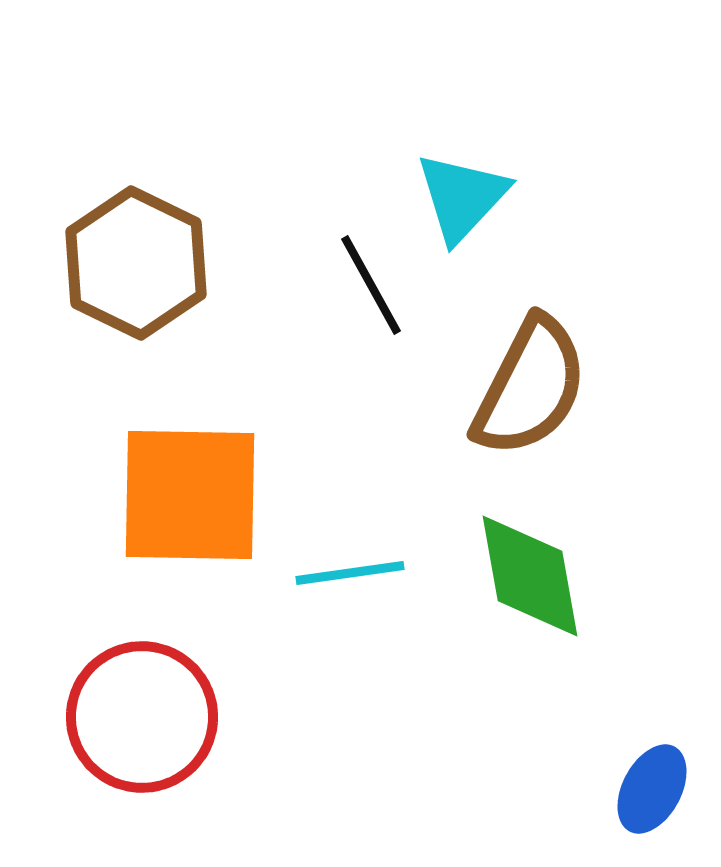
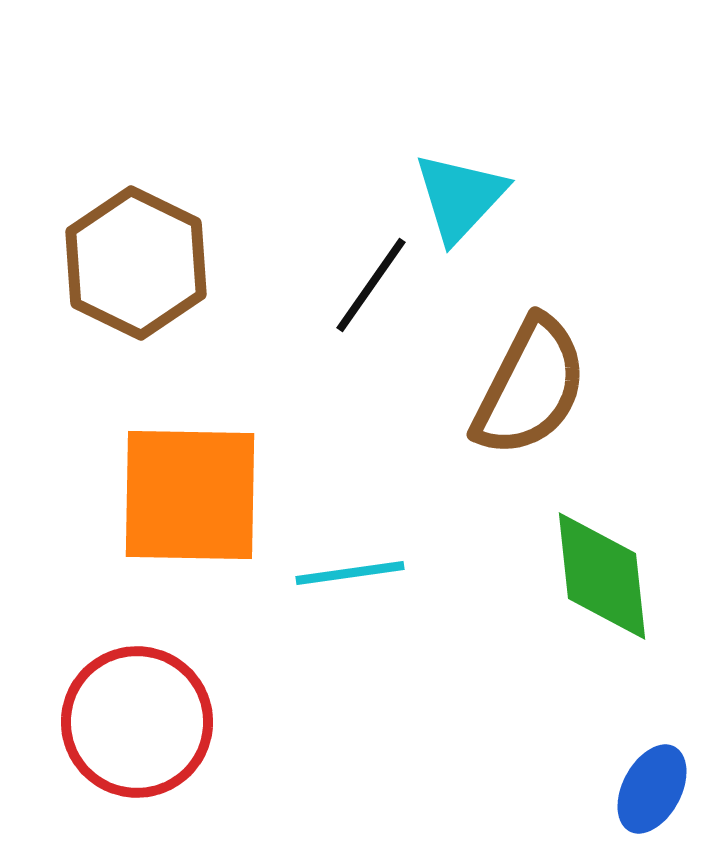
cyan triangle: moved 2 px left
black line: rotated 64 degrees clockwise
green diamond: moved 72 px right; rotated 4 degrees clockwise
red circle: moved 5 px left, 5 px down
